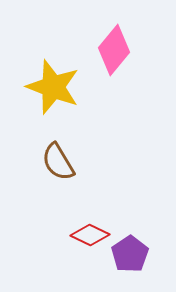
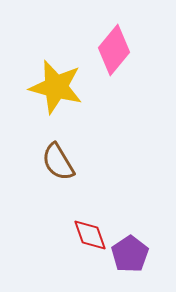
yellow star: moved 3 px right; rotated 6 degrees counterclockwise
red diamond: rotated 45 degrees clockwise
